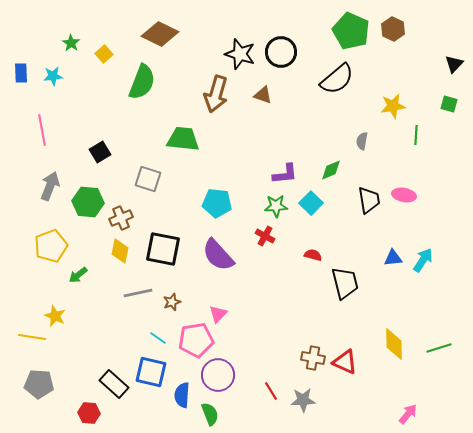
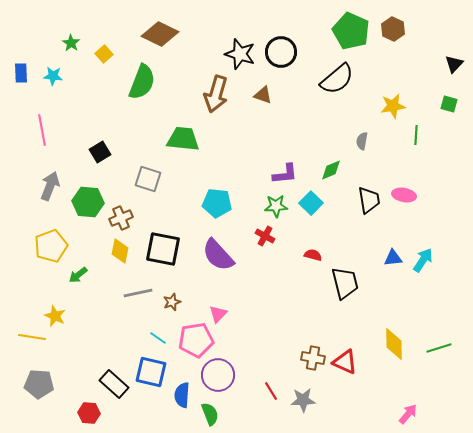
cyan star at (53, 76): rotated 12 degrees clockwise
